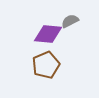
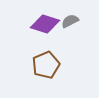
purple diamond: moved 3 px left, 10 px up; rotated 12 degrees clockwise
